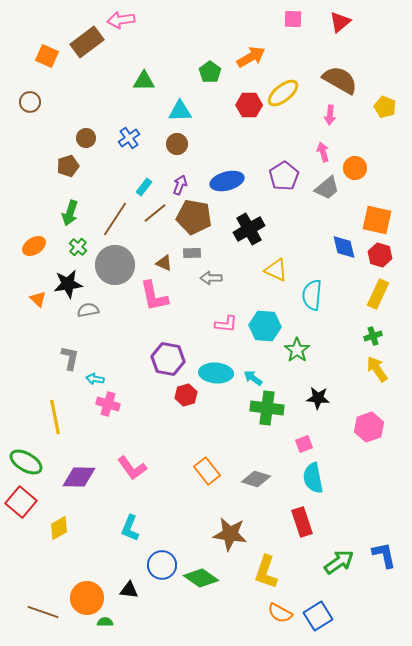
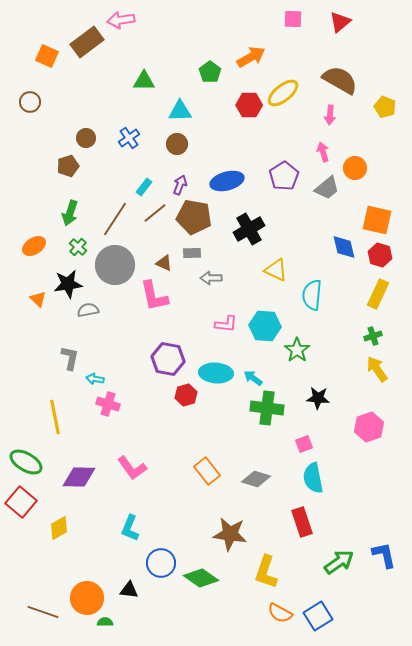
blue circle at (162, 565): moved 1 px left, 2 px up
